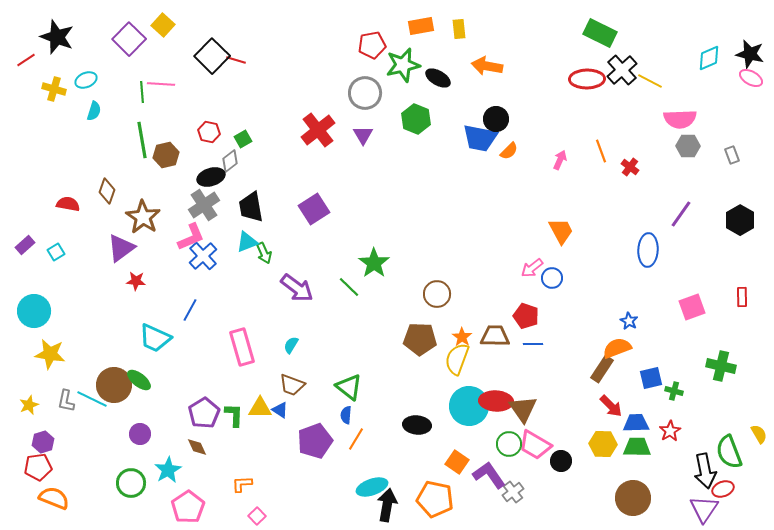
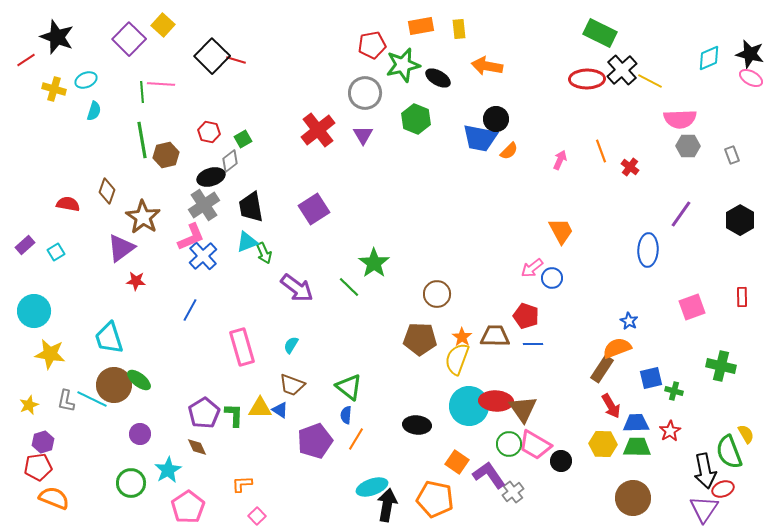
cyan trapezoid at (155, 338): moved 46 px left; rotated 48 degrees clockwise
red arrow at (611, 406): rotated 15 degrees clockwise
yellow semicircle at (759, 434): moved 13 px left
